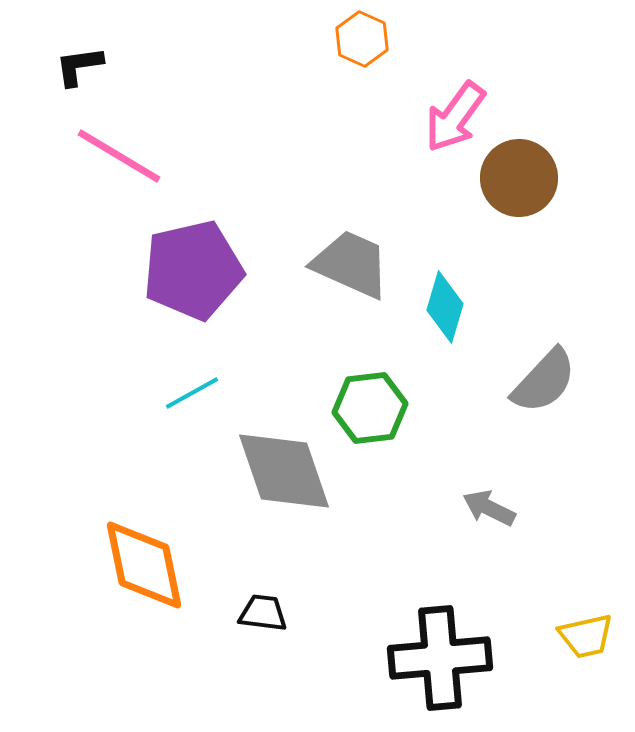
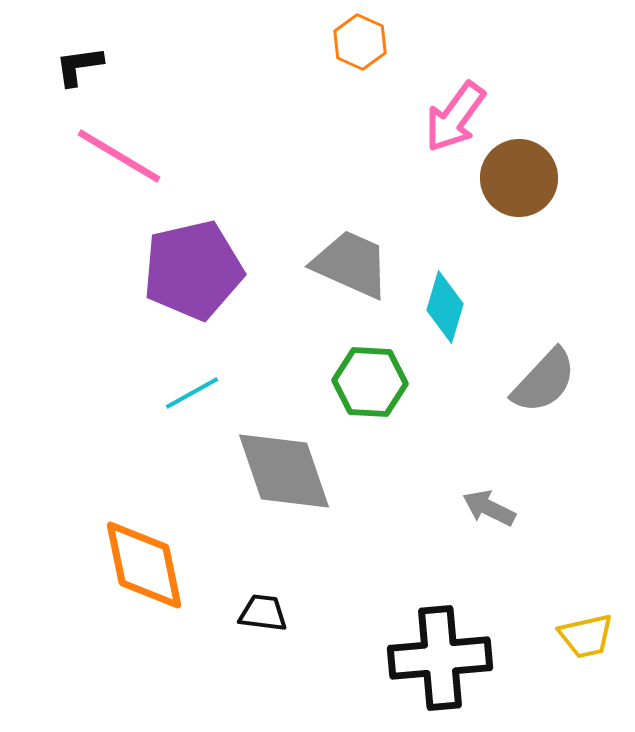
orange hexagon: moved 2 px left, 3 px down
green hexagon: moved 26 px up; rotated 10 degrees clockwise
